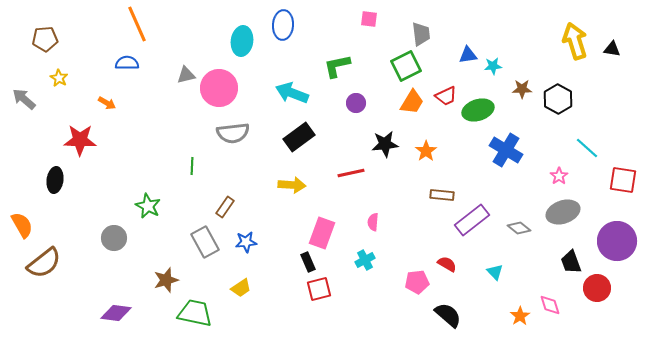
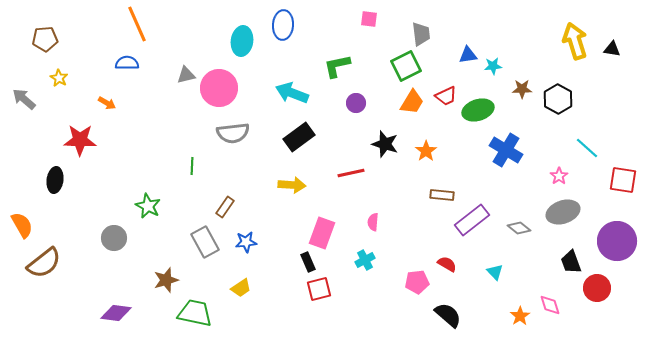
black star at (385, 144): rotated 24 degrees clockwise
